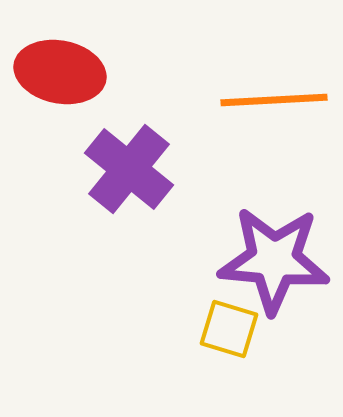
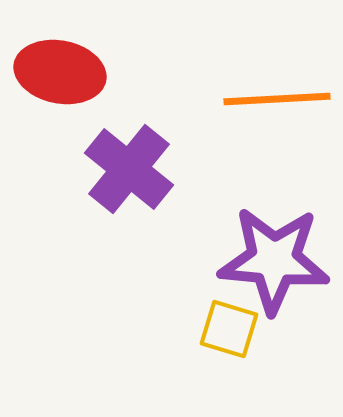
orange line: moved 3 px right, 1 px up
